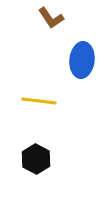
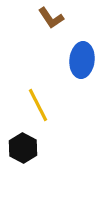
yellow line: moved 1 px left, 4 px down; rotated 56 degrees clockwise
black hexagon: moved 13 px left, 11 px up
